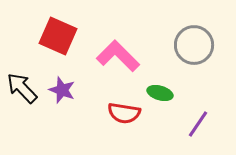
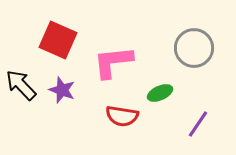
red square: moved 4 px down
gray circle: moved 3 px down
pink L-shape: moved 5 px left, 6 px down; rotated 51 degrees counterclockwise
black arrow: moved 1 px left, 3 px up
green ellipse: rotated 40 degrees counterclockwise
red semicircle: moved 2 px left, 3 px down
